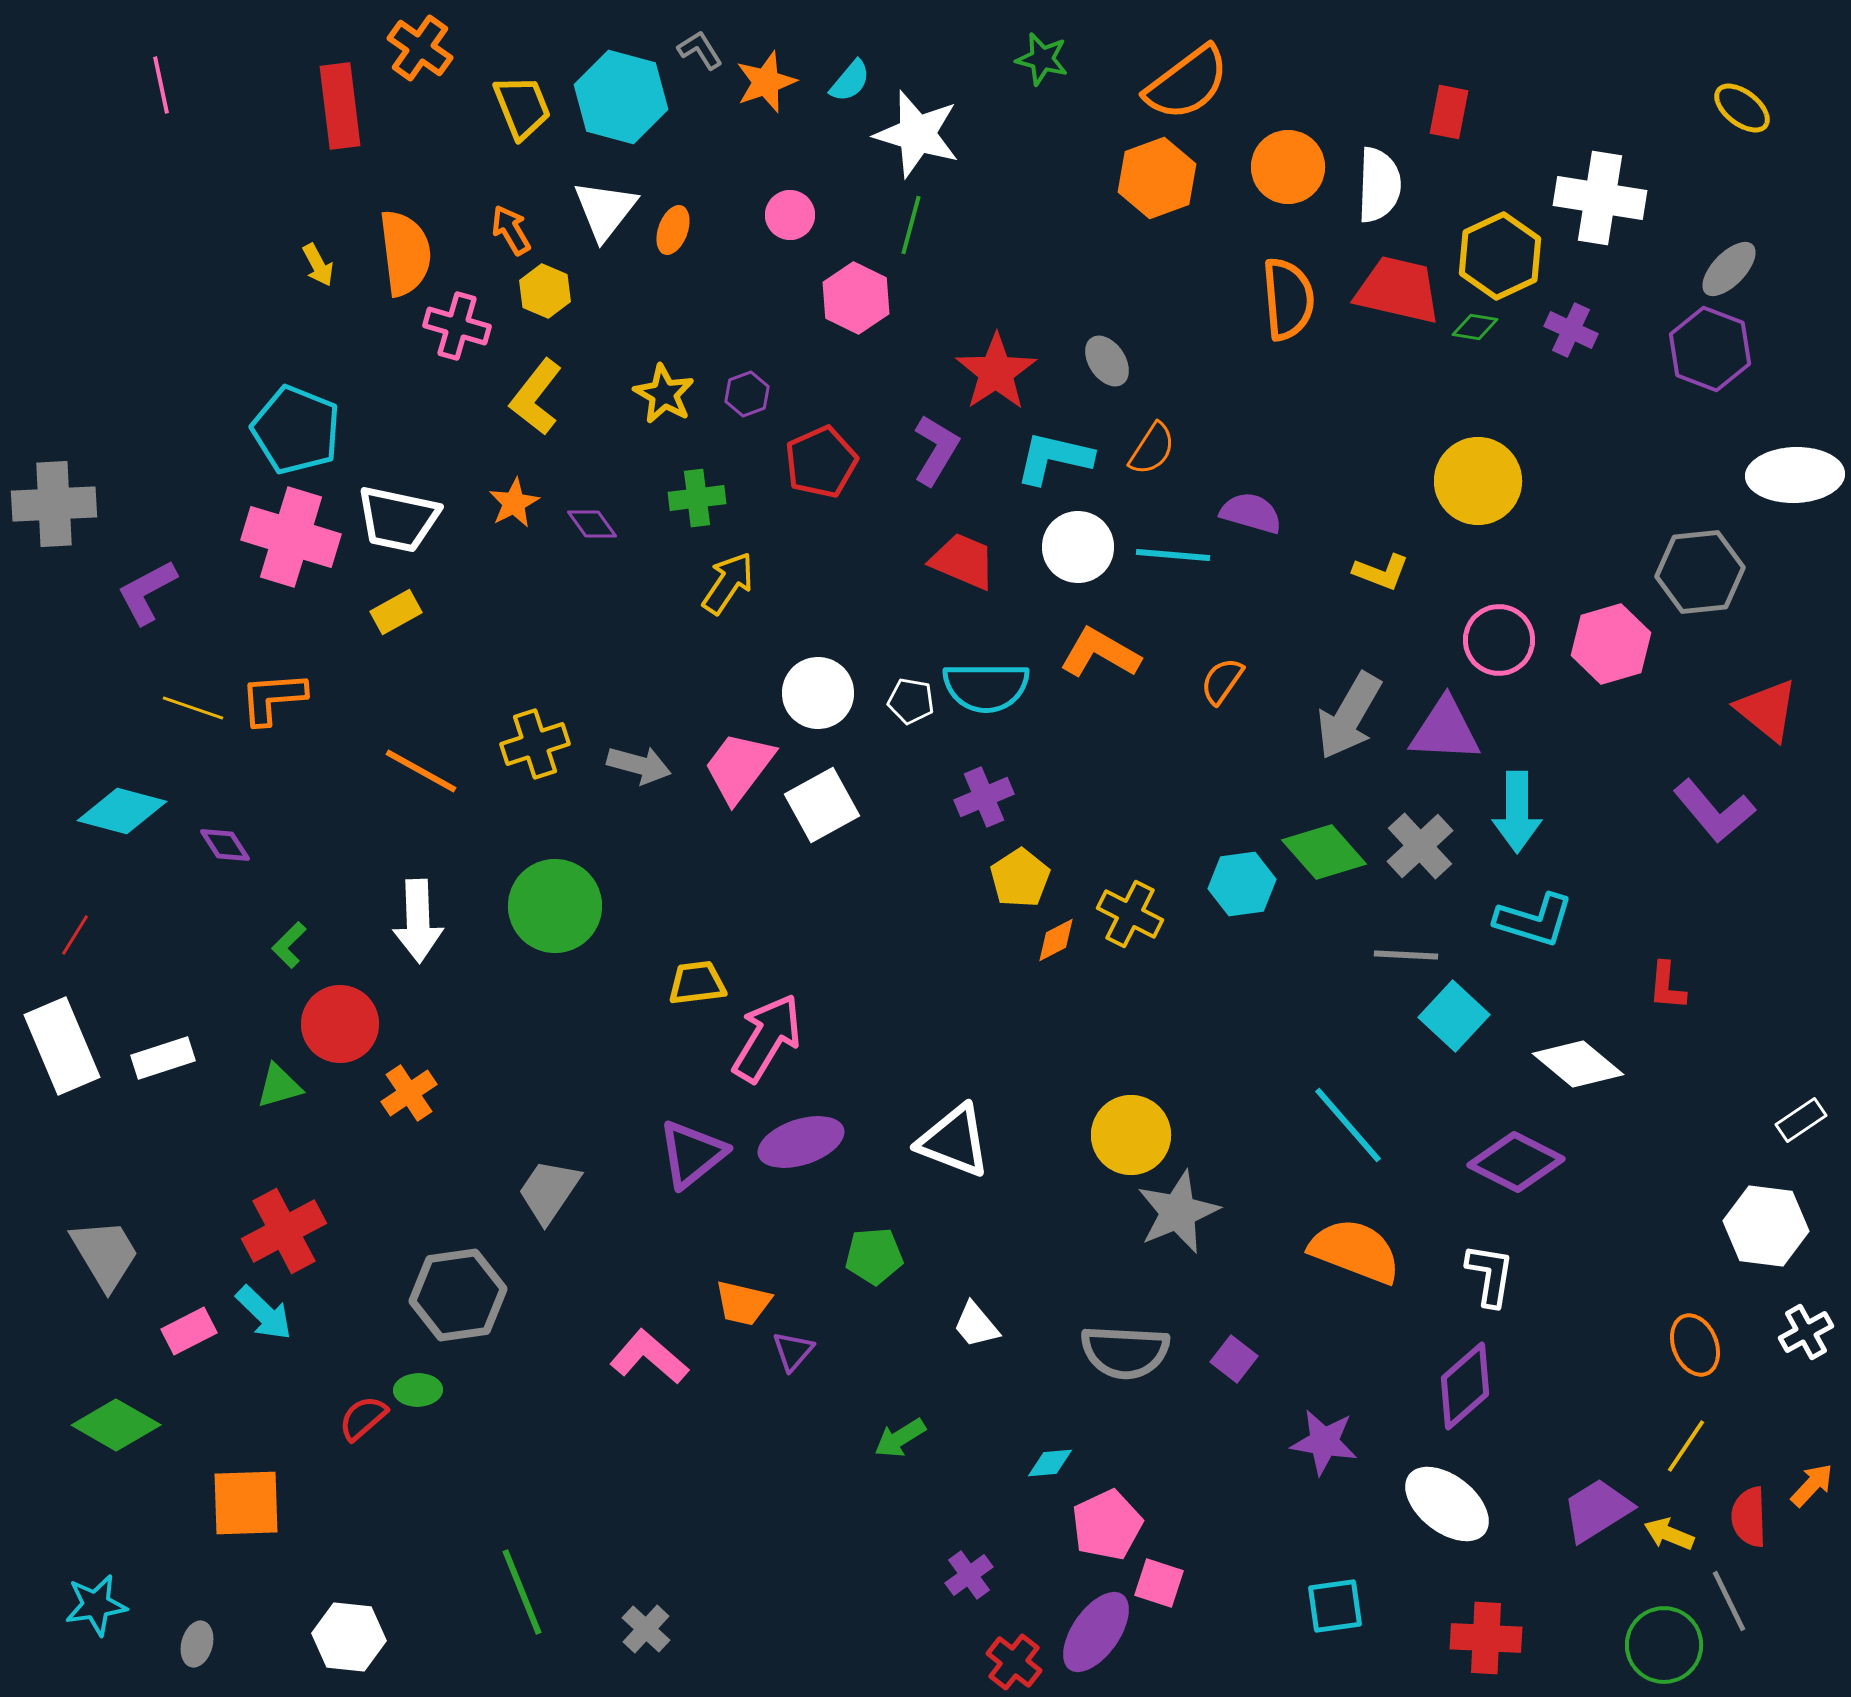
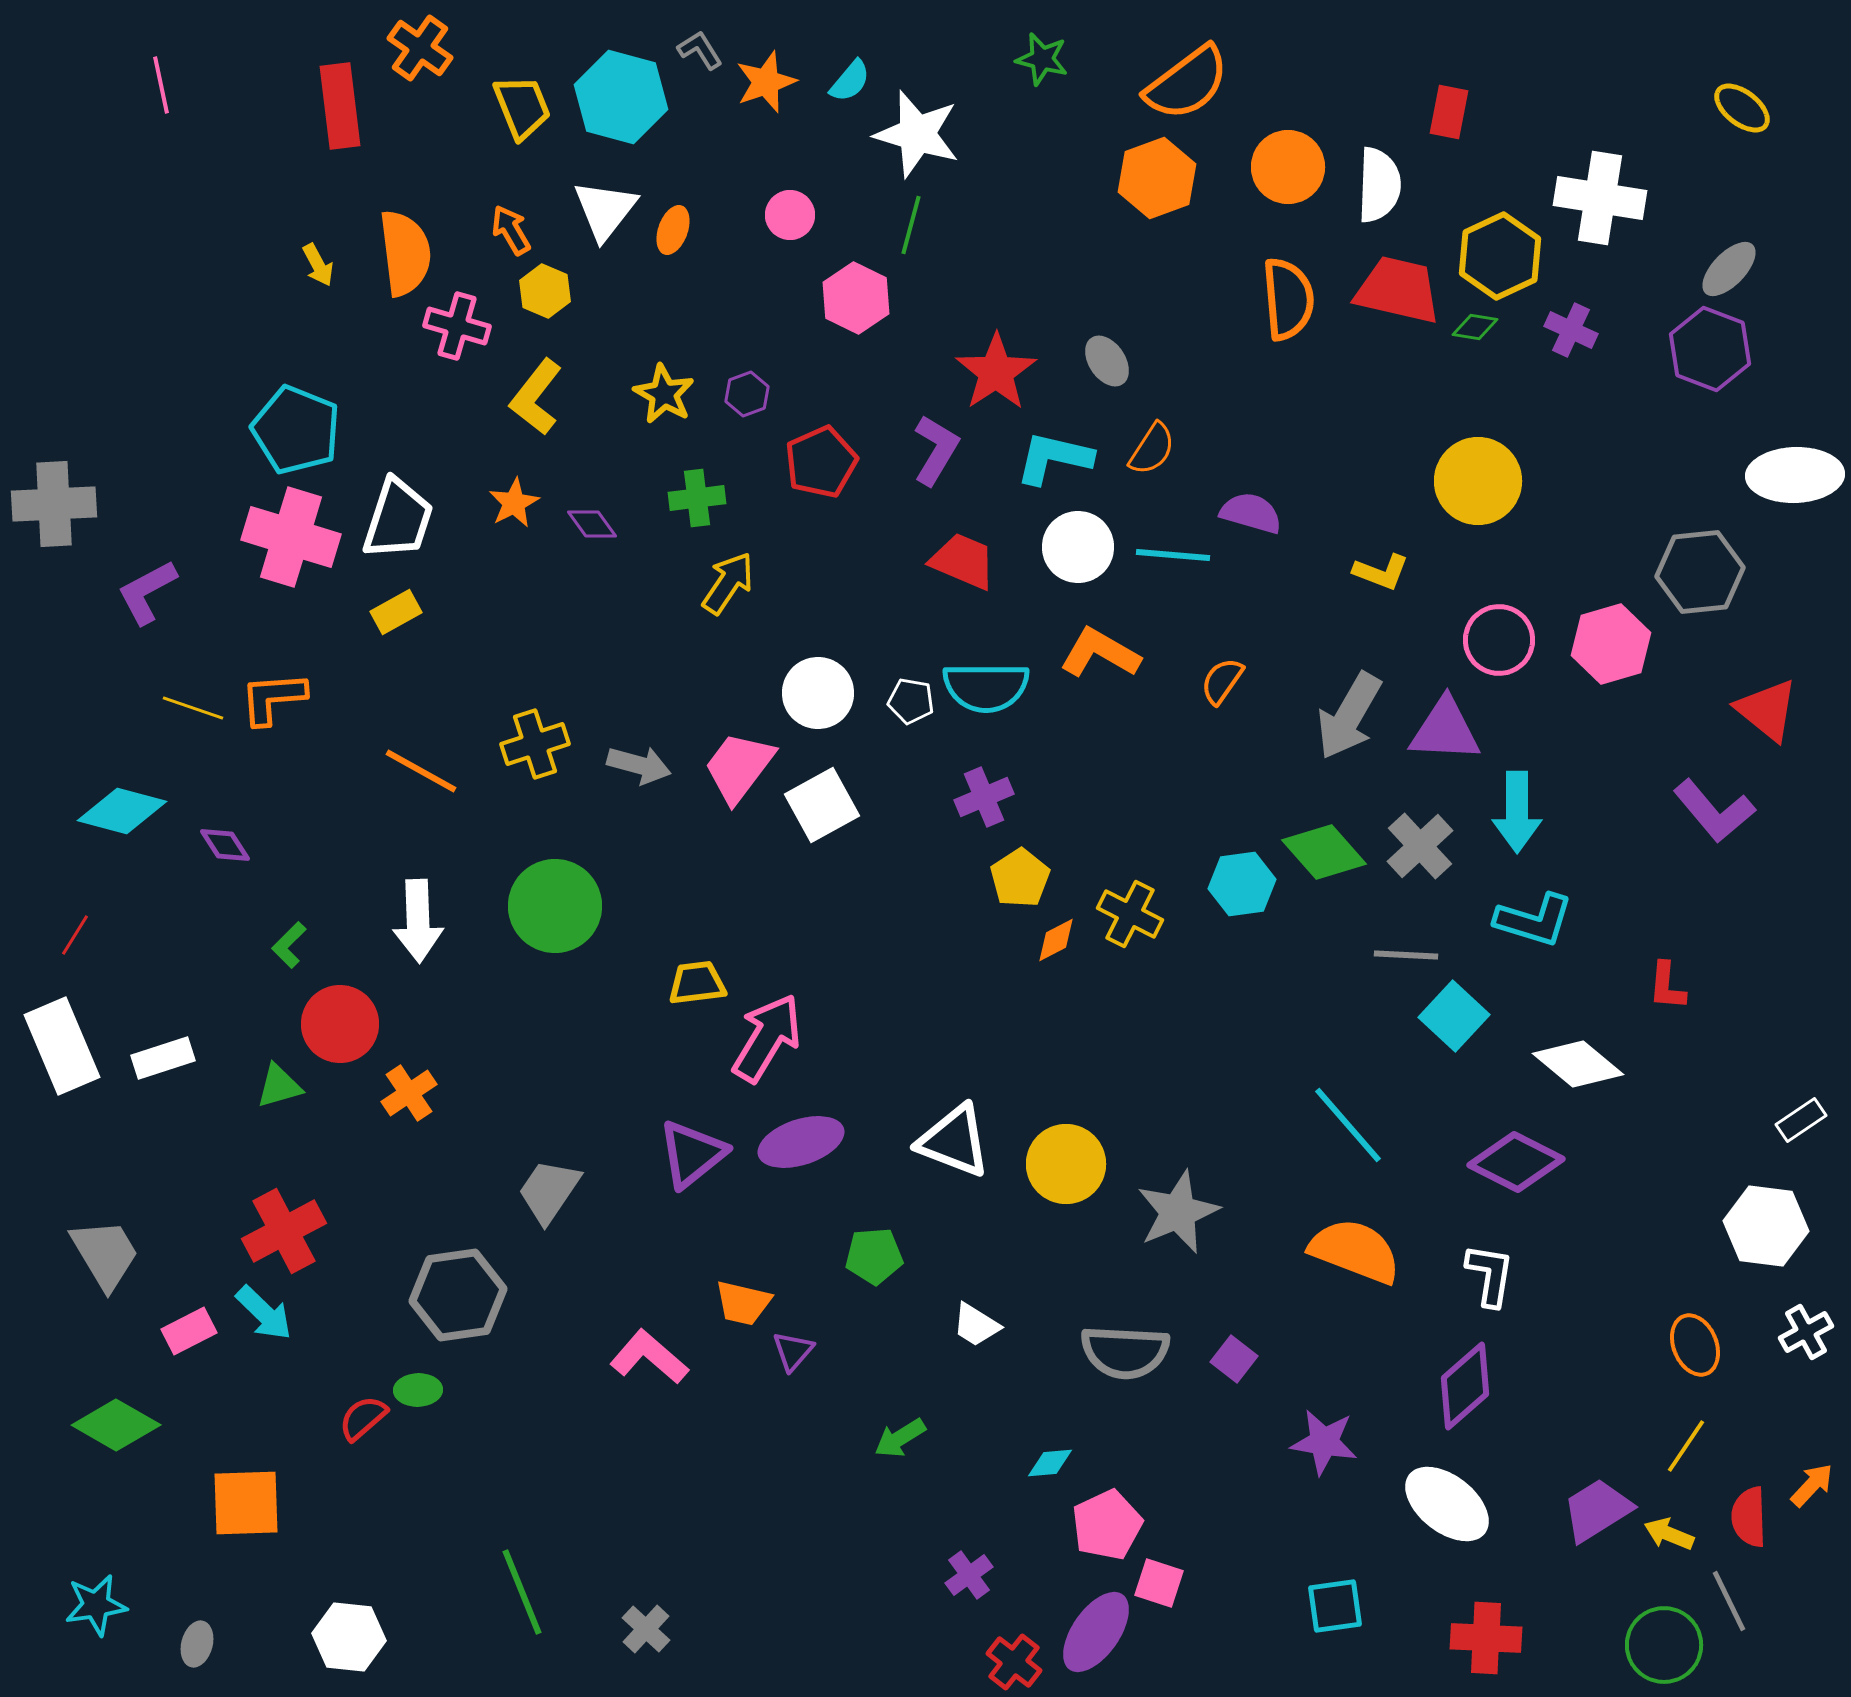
white trapezoid at (398, 519): rotated 84 degrees counterclockwise
yellow circle at (1131, 1135): moved 65 px left, 29 px down
white trapezoid at (976, 1325): rotated 18 degrees counterclockwise
